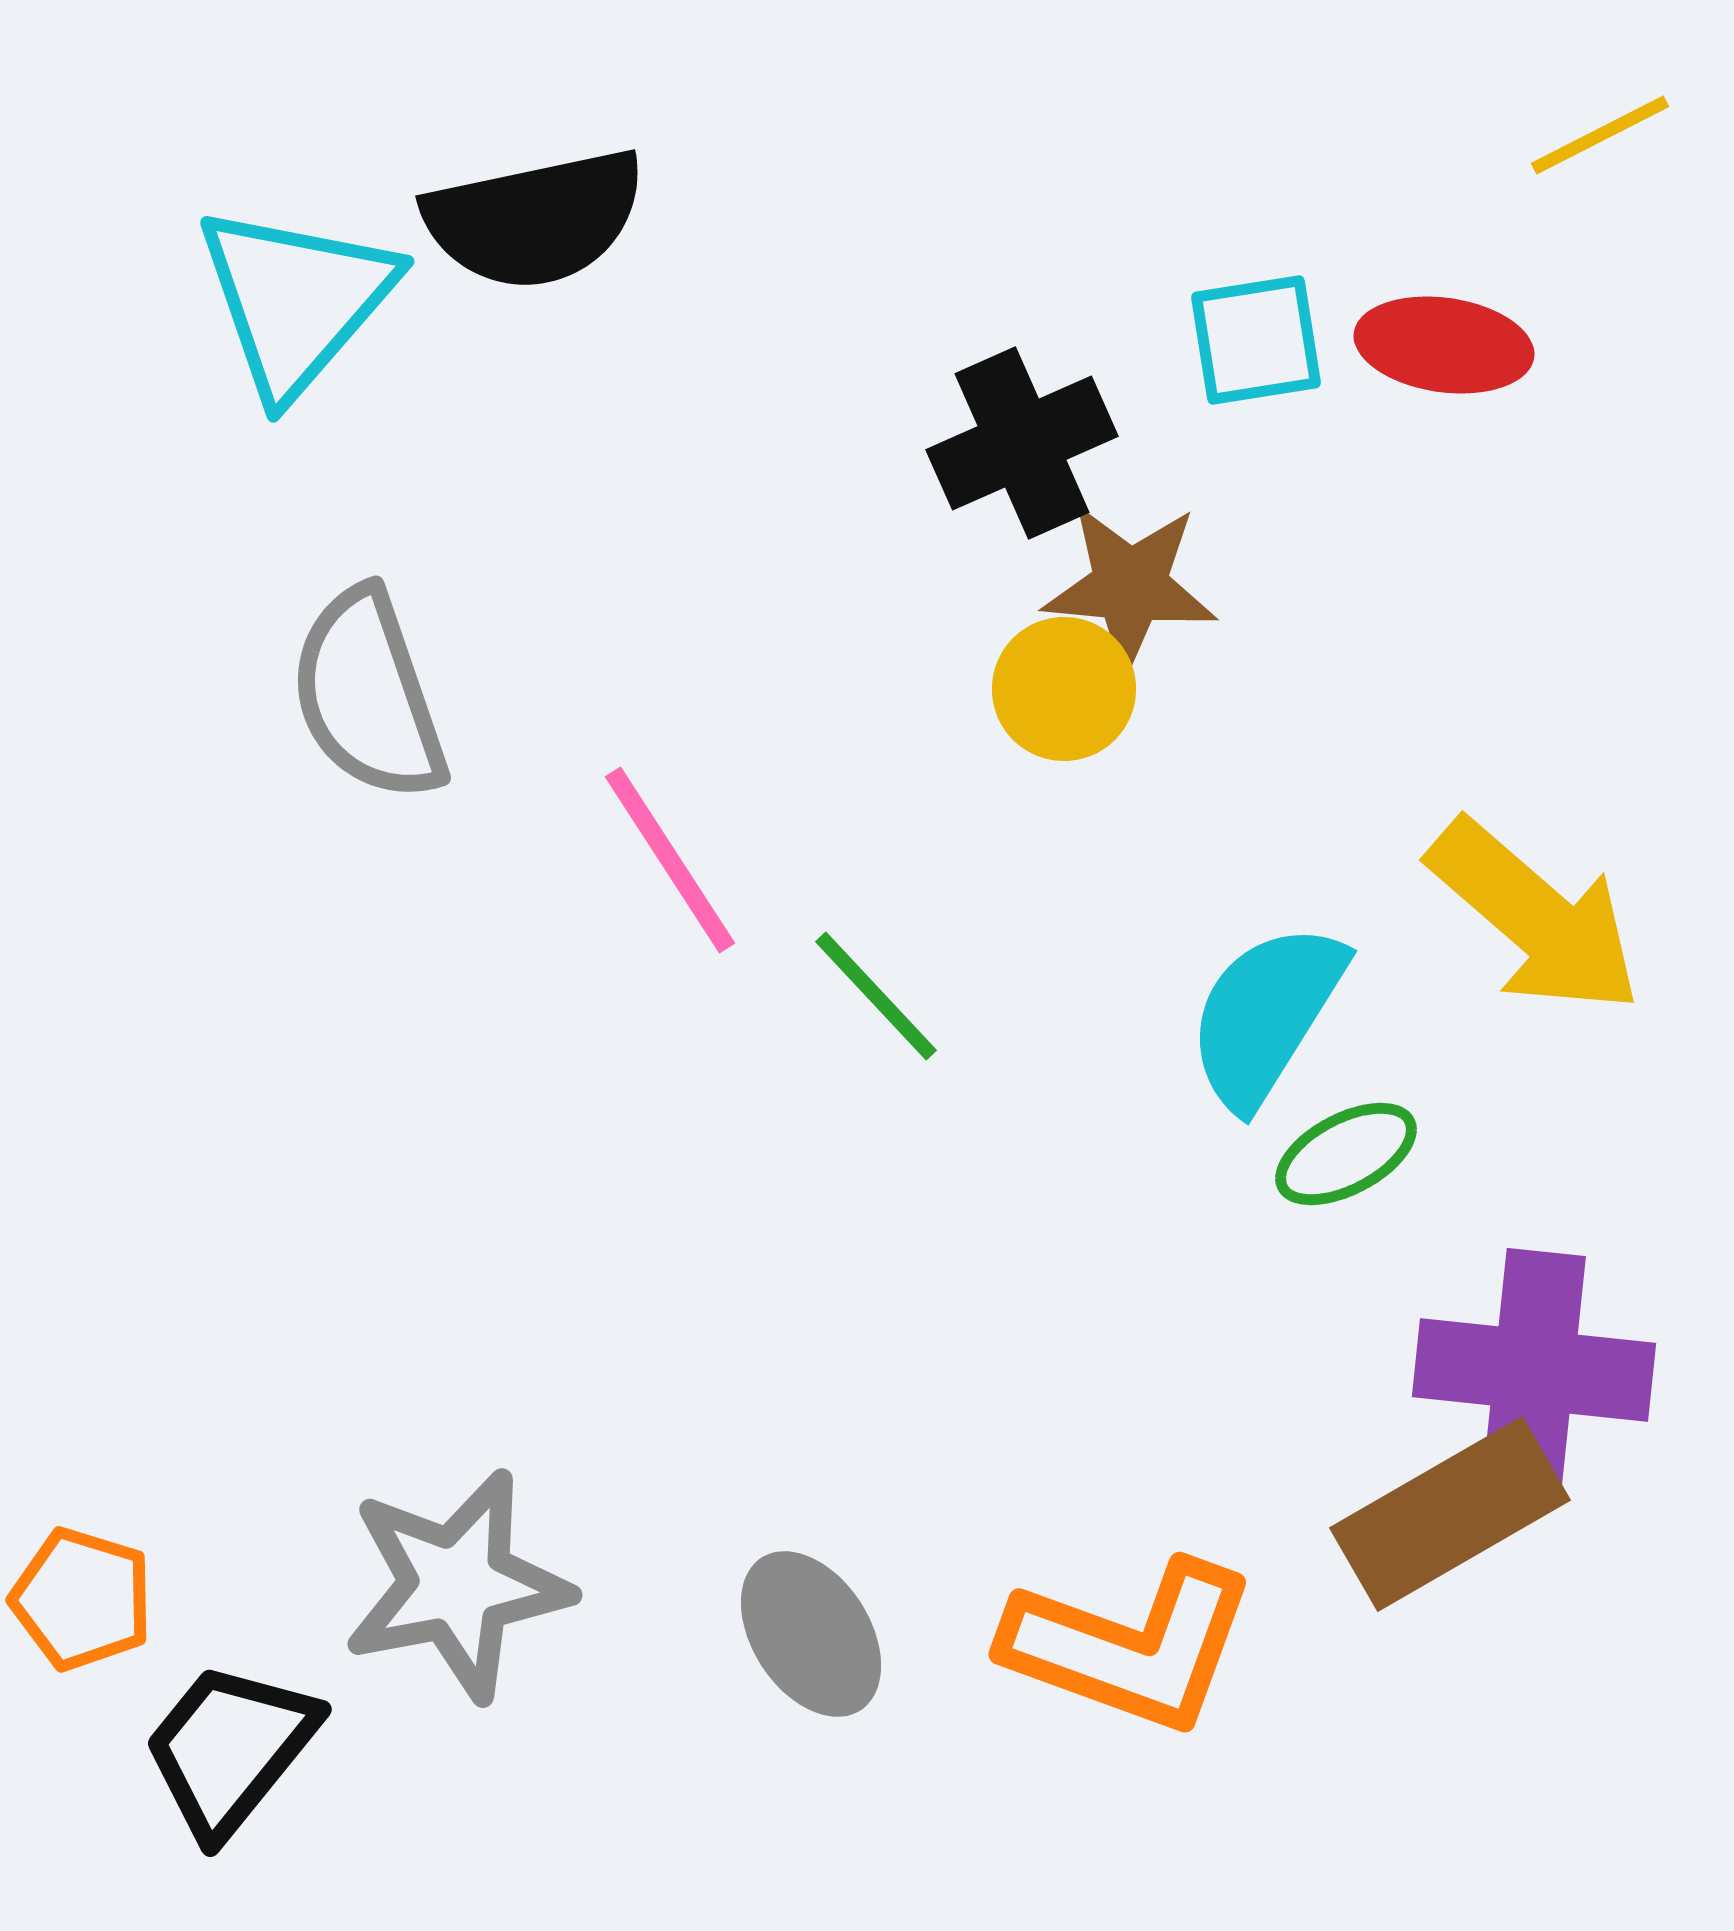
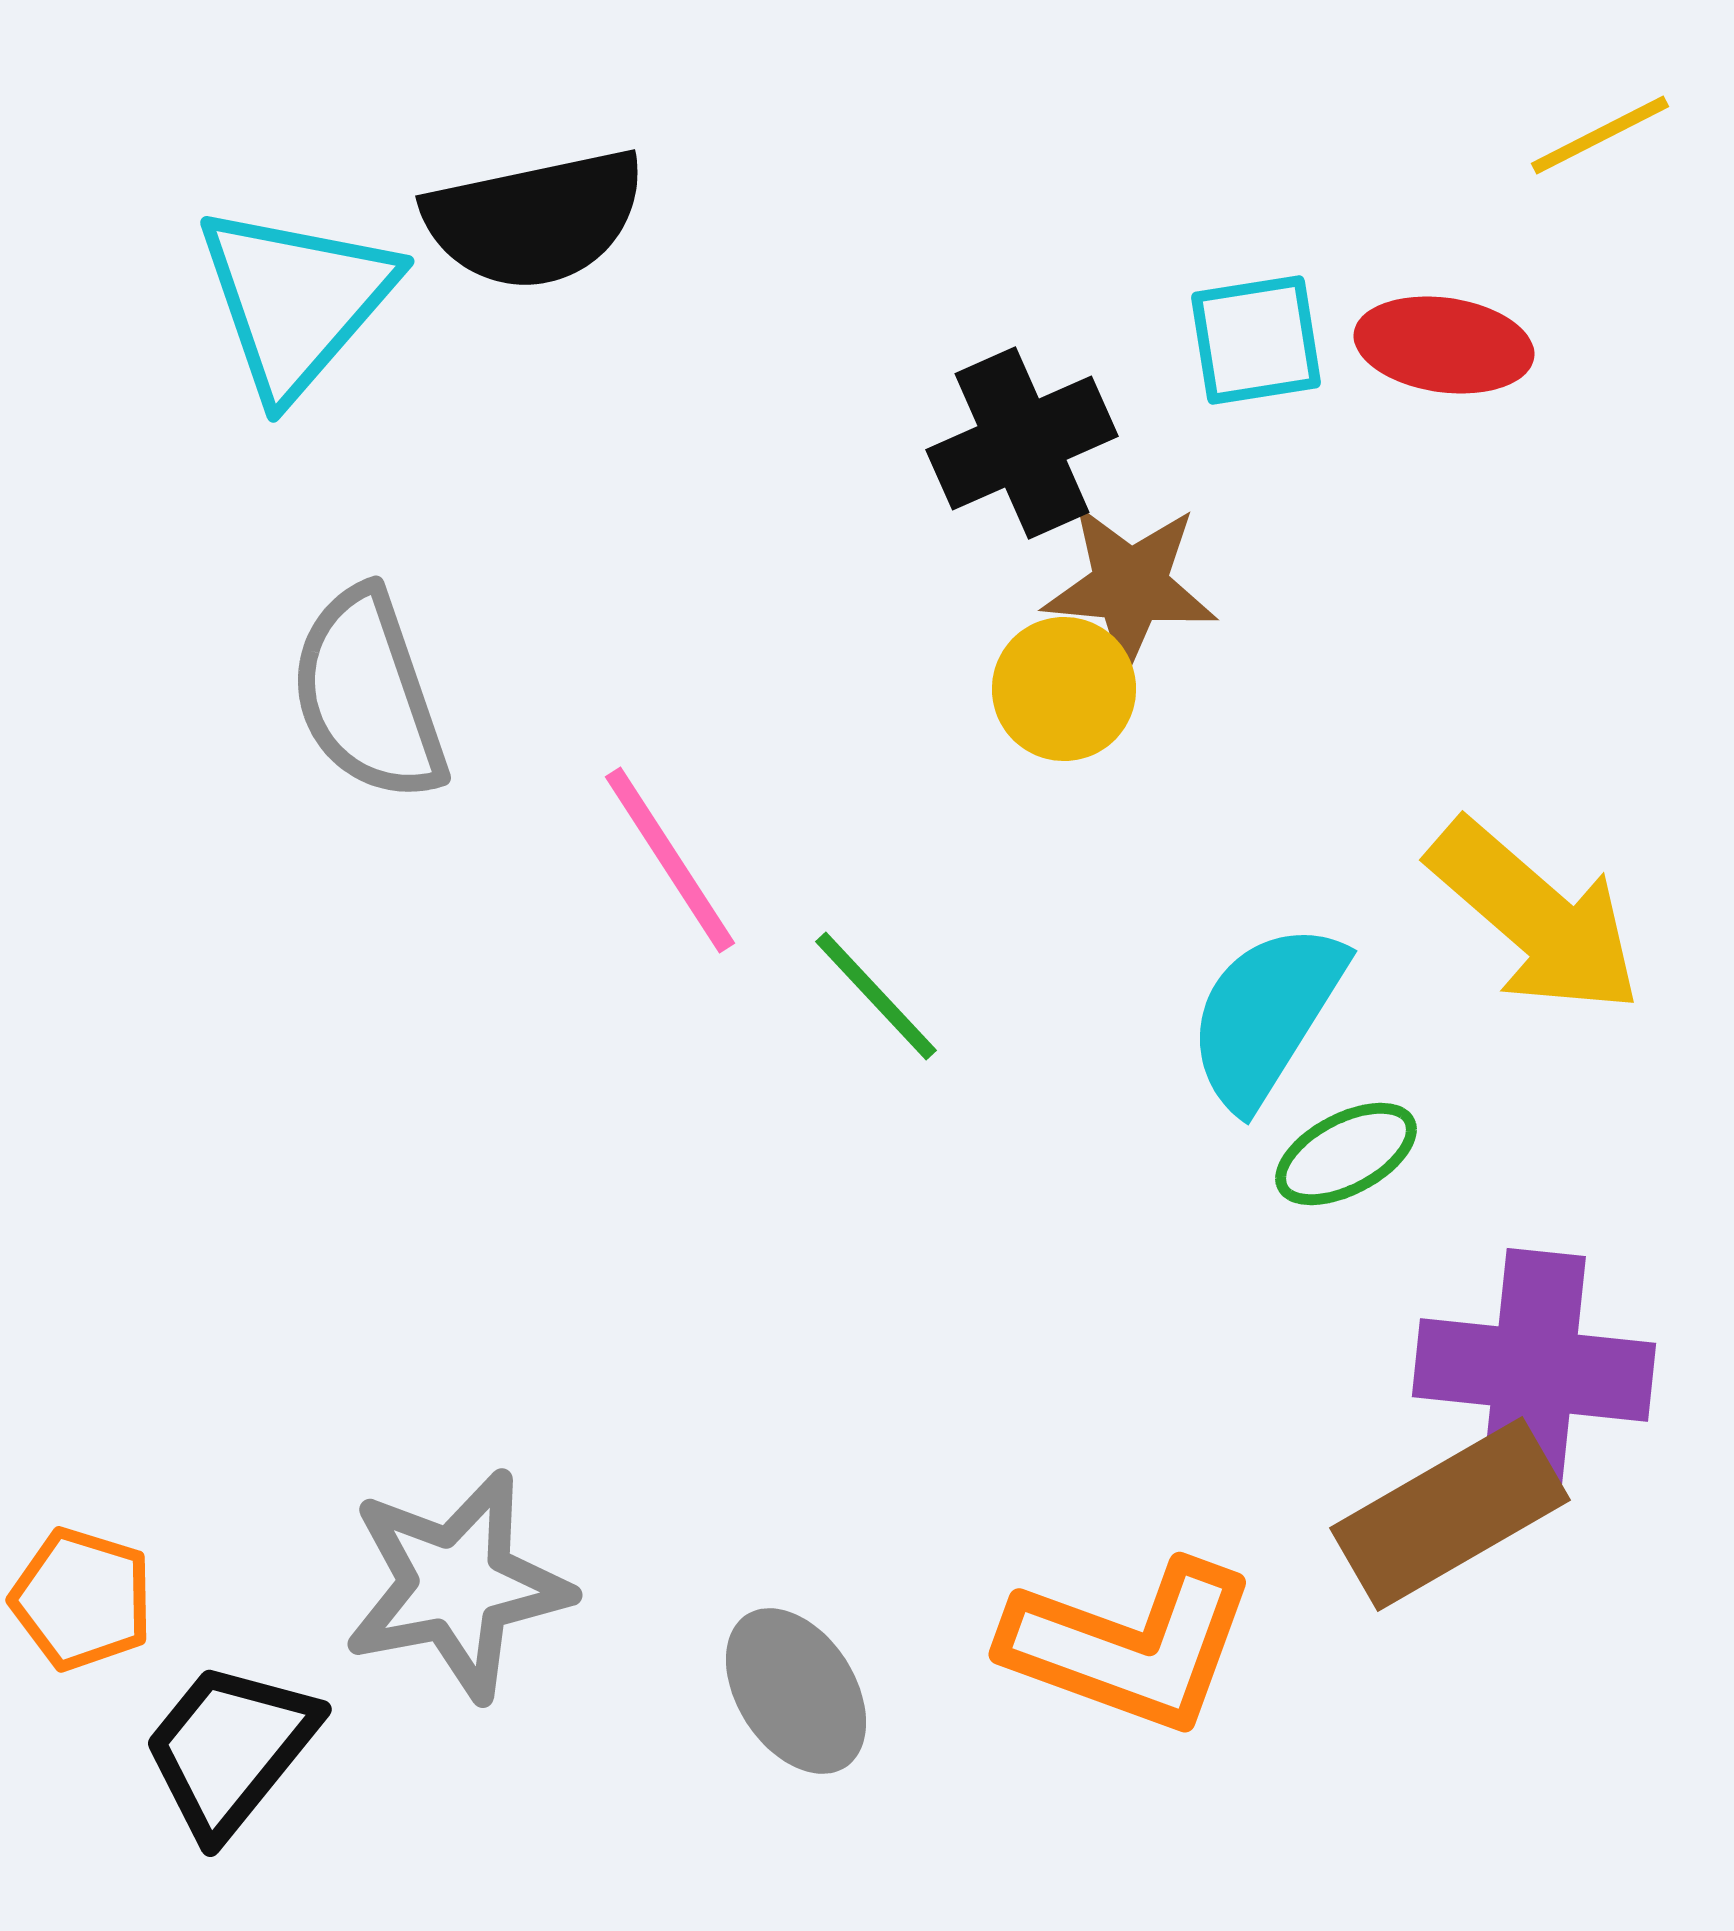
gray ellipse: moved 15 px left, 57 px down
